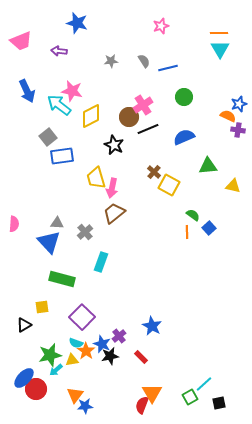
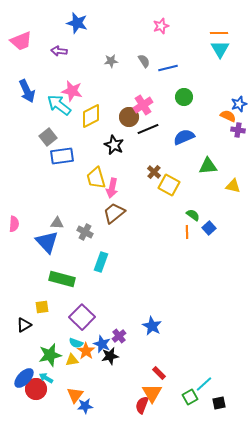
gray cross at (85, 232): rotated 21 degrees counterclockwise
blue triangle at (49, 242): moved 2 px left
red rectangle at (141, 357): moved 18 px right, 16 px down
cyan arrow at (56, 370): moved 10 px left, 8 px down; rotated 72 degrees clockwise
